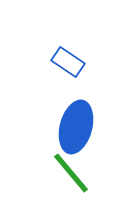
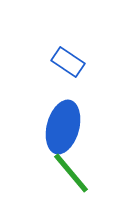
blue ellipse: moved 13 px left
